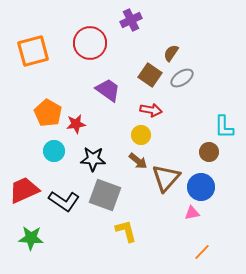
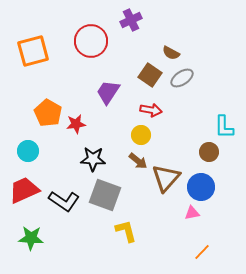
red circle: moved 1 px right, 2 px up
brown semicircle: rotated 96 degrees counterclockwise
purple trapezoid: moved 2 px down; rotated 92 degrees counterclockwise
cyan circle: moved 26 px left
